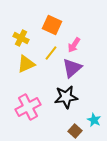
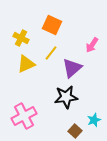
pink arrow: moved 18 px right
pink cross: moved 4 px left, 9 px down
cyan star: rotated 24 degrees clockwise
